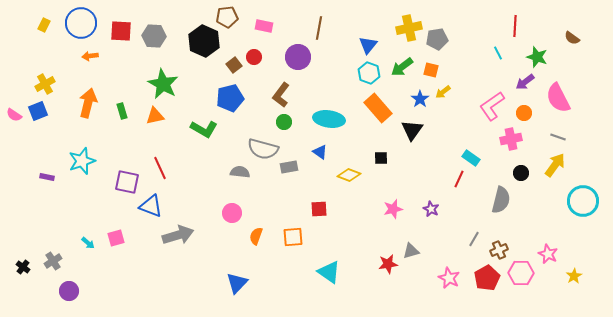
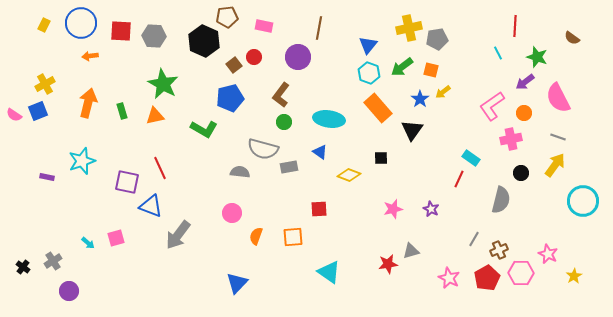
gray arrow at (178, 235): rotated 144 degrees clockwise
